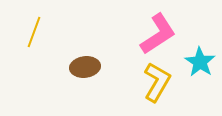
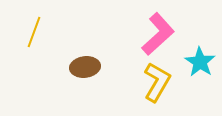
pink L-shape: rotated 9 degrees counterclockwise
